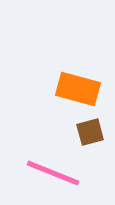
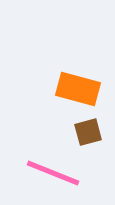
brown square: moved 2 px left
